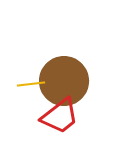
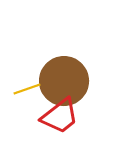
yellow line: moved 4 px left, 5 px down; rotated 12 degrees counterclockwise
